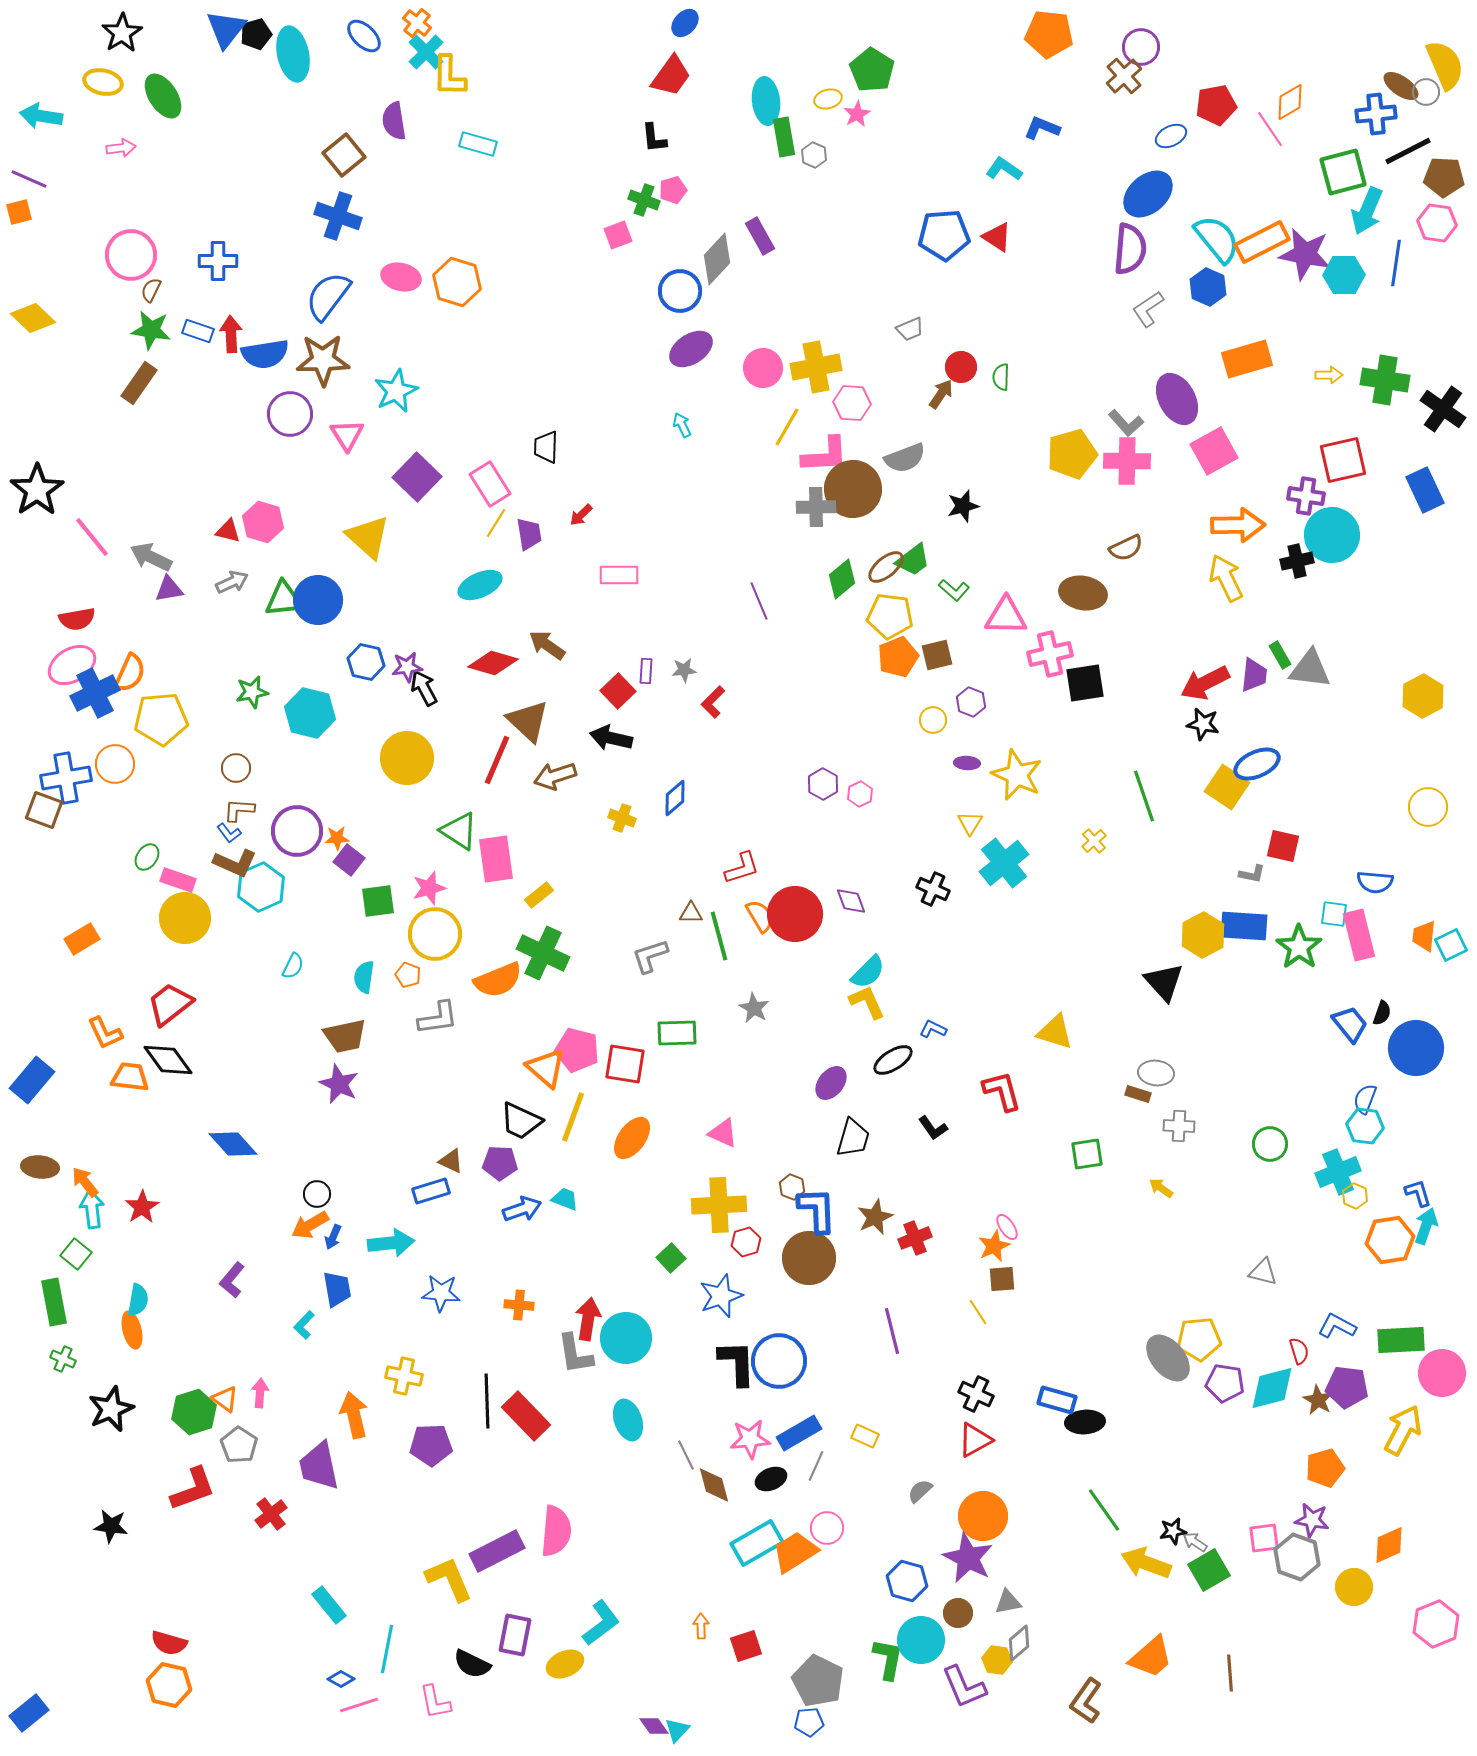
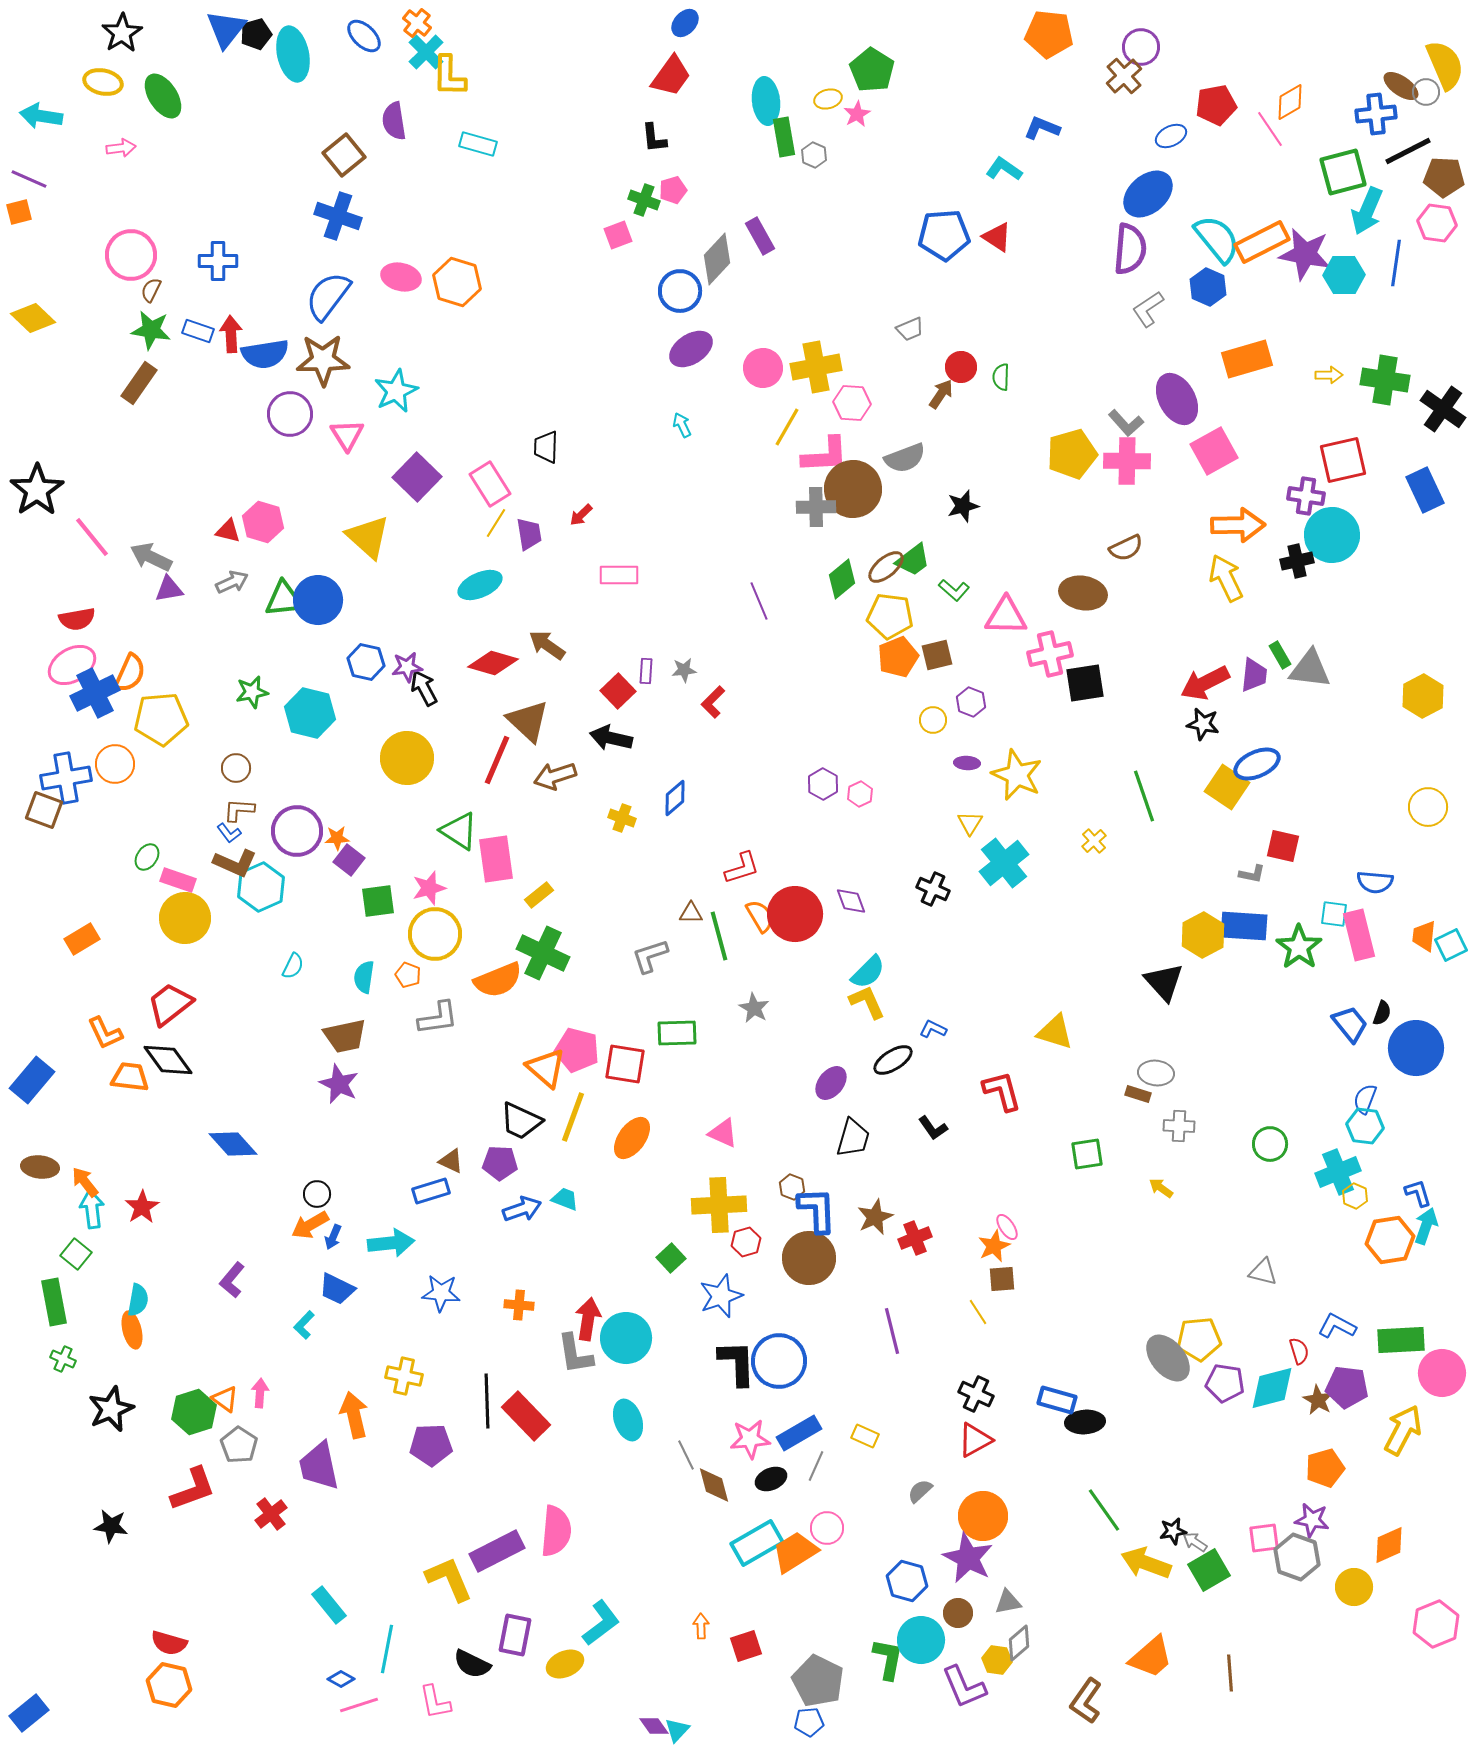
blue trapezoid at (337, 1289): rotated 126 degrees clockwise
